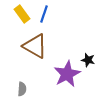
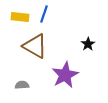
yellow rectangle: moved 2 px left, 3 px down; rotated 48 degrees counterclockwise
black star: moved 16 px up; rotated 24 degrees clockwise
purple star: moved 2 px left, 1 px down
gray semicircle: moved 4 px up; rotated 96 degrees counterclockwise
